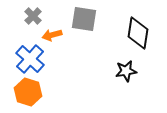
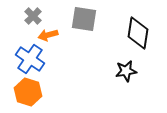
orange arrow: moved 4 px left
blue cross: rotated 8 degrees counterclockwise
